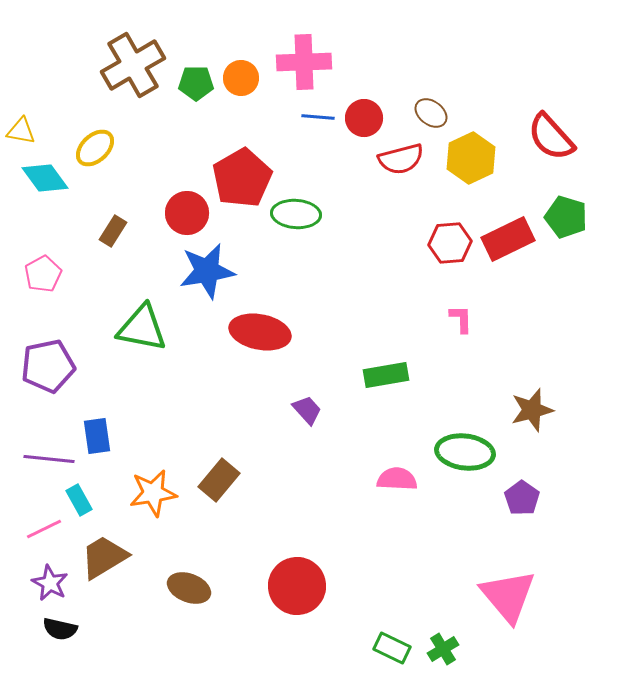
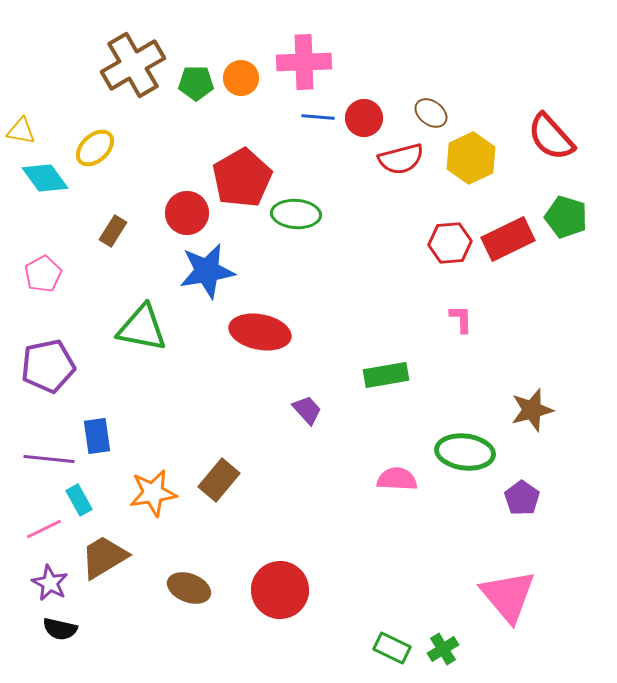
red circle at (297, 586): moved 17 px left, 4 px down
